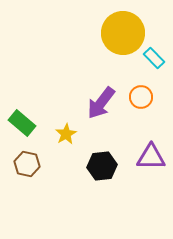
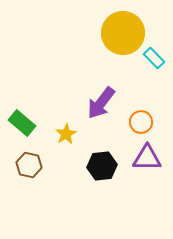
orange circle: moved 25 px down
purple triangle: moved 4 px left, 1 px down
brown hexagon: moved 2 px right, 1 px down
